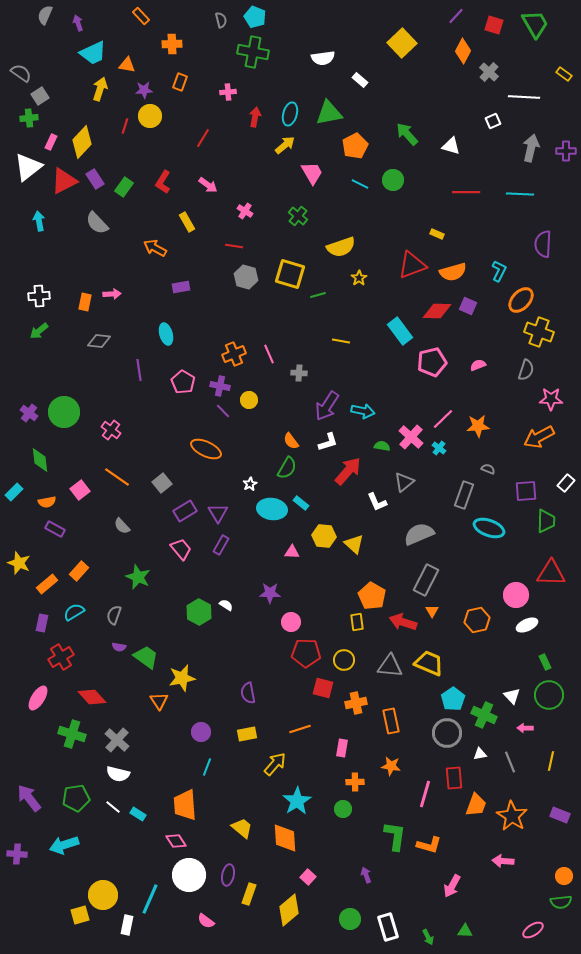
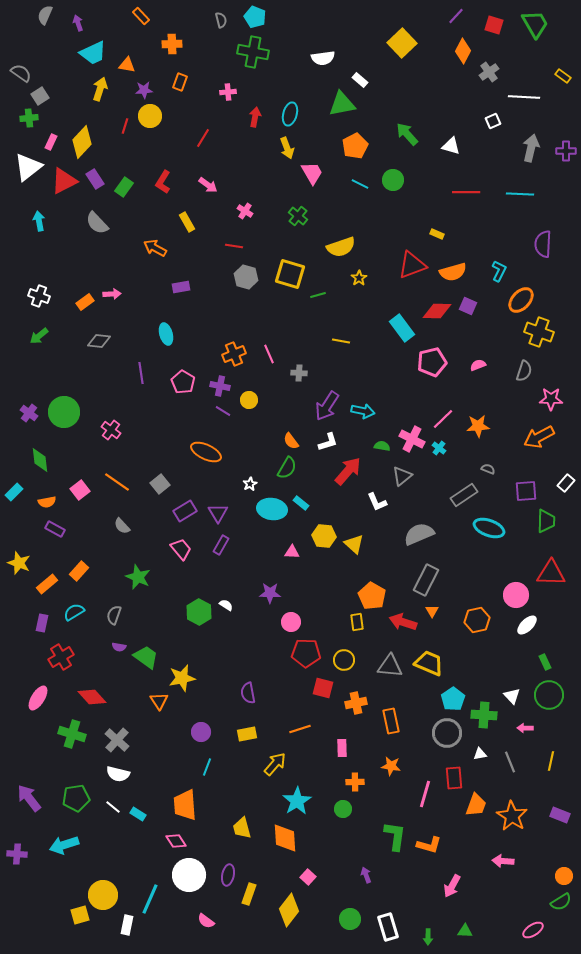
gray cross at (489, 72): rotated 12 degrees clockwise
yellow rectangle at (564, 74): moved 1 px left, 2 px down
green triangle at (329, 113): moved 13 px right, 9 px up
yellow arrow at (285, 145): moved 2 px right, 3 px down; rotated 110 degrees clockwise
white cross at (39, 296): rotated 25 degrees clockwise
orange rectangle at (85, 302): rotated 42 degrees clockwise
green arrow at (39, 331): moved 5 px down
cyan rectangle at (400, 331): moved 2 px right, 3 px up
purple line at (139, 370): moved 2 px right, 3 px down
gray semicircle at (526, 370): moved 2 px left, 1 px down
purple line at (223, 411): rotated 14 degrees counterclockwise
pink cross at (411, 437): moved 1 px right, 2 px down; rotated 15 degrees counterclockwise
orange ellipse at (206, 449): moved 3 px down
orange line at (117, 477): moved 5 px down
gray triangle at (404, 482): moved 2 px left, 6 px up
gray square at (162, 483): moved 2 px left, 1 px down
gray rectangle at (464, 495): rotated 36 degrees clockwise
white ellipse at (527, 625): rotated 20 degrees counterclockwise
green cross at (484, 715): rotated 20 degrees counterclockwise
pink rectangle at (342, 748): rotated 12 degrees counterclockwise
yellow trapezoid at (242, 828): rotated 145 degrees counterclockwise
green semicircle at (561, 902): rotated 25 degrees counterclockwise
yellow diamond at (289, 910): rotated 12 degrees counterclockwise
green arrow at (428, 937): rotated 28 degrees clockwise
